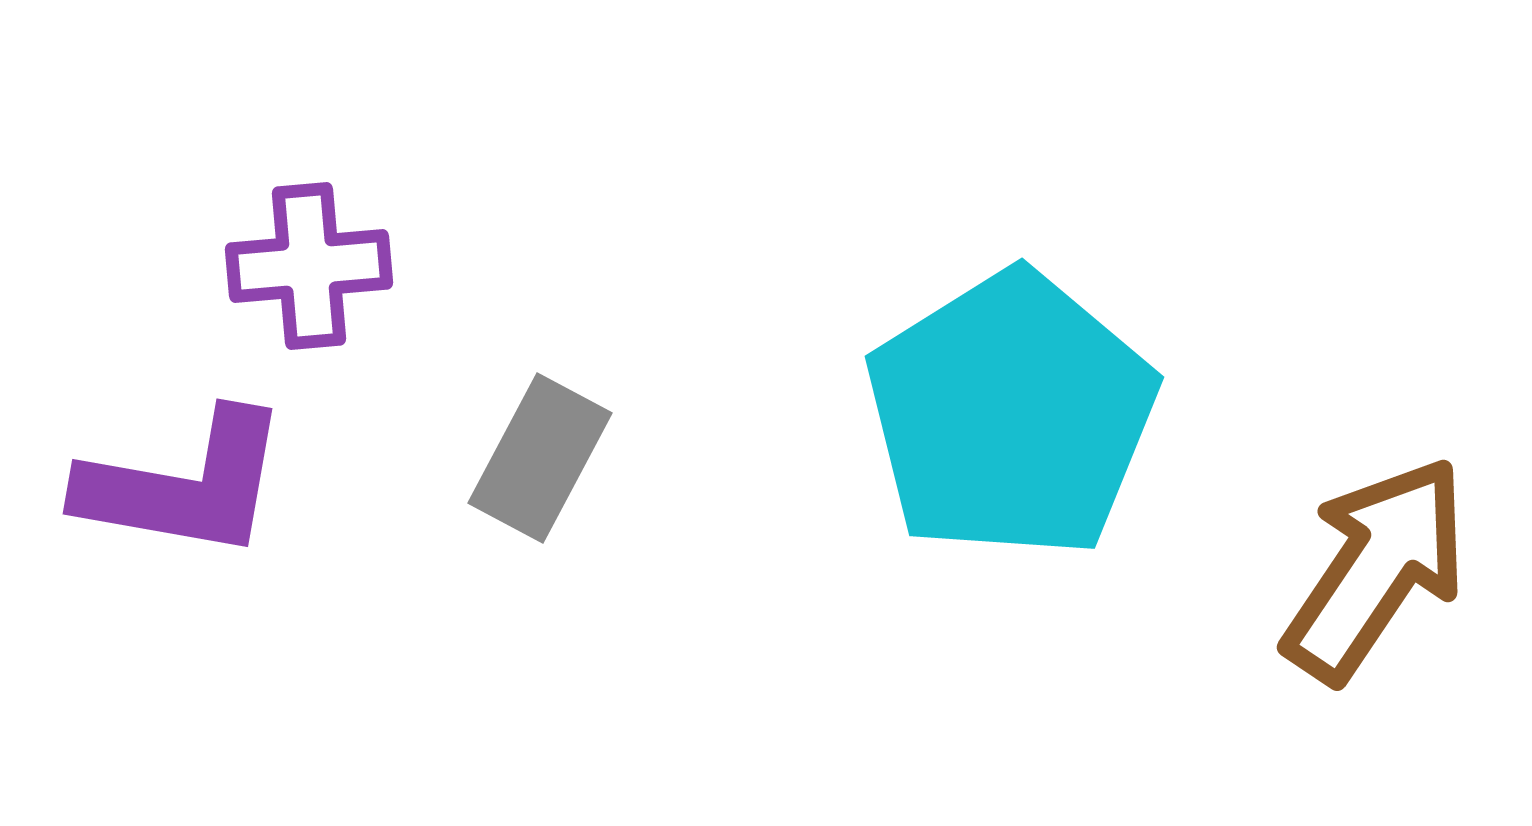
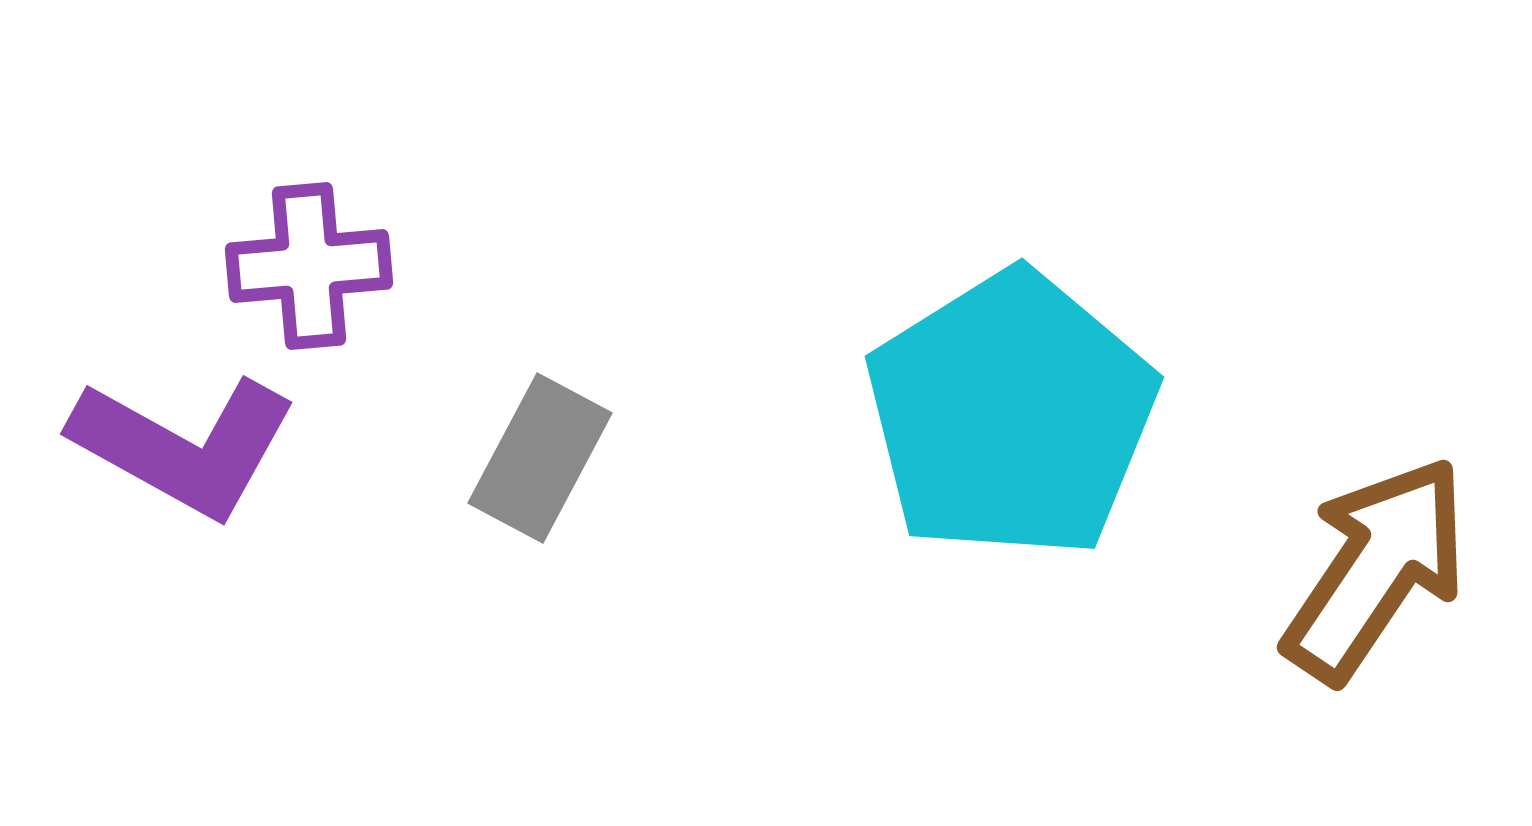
purple L-shape: moved 39 px up; rotated 19 degrees clockwise
